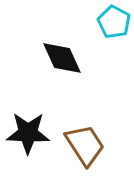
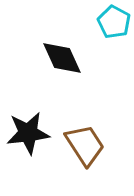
black star: rotated 9 degrees counterclockwise
